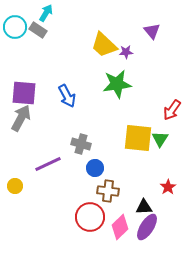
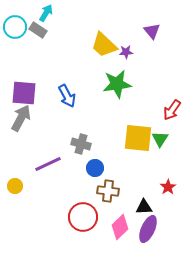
red circle: moved 7 px left
purple ellipse: moved 1 px right, 2 px down; rotated 8 degrees counterclockwise
